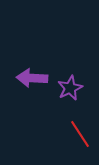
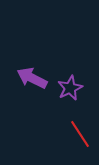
purple arrow: rotated 24 degrees clockwise
